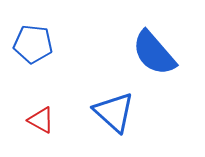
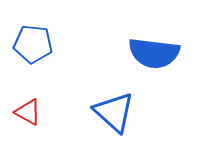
blue semicircle: rotated 42 degrees counterclockwise
red triangle: moved 13 px left, 8 px up
